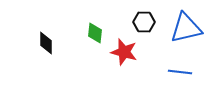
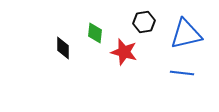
black hexagon: rotated 10 degrees counterclockwise
blue triangle: moved 6 px down
black diamond: moved 17 px right, 5 px down
blue line: moved 2 px right, 1 px down
